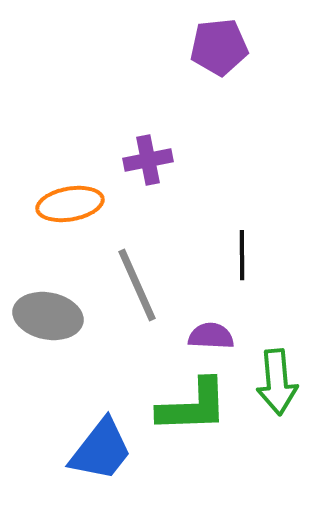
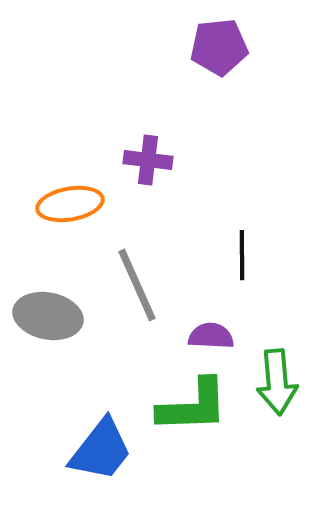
purple cross: rotated 18 degrees clockwise
